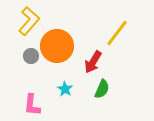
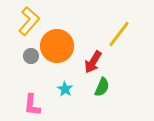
yellow line: moved 2 px right, 1 px down
green semicircle: moved 2 px up
